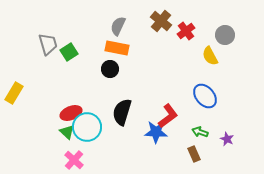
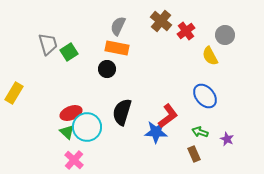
black circle: moved 3 px left
